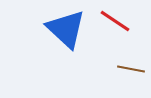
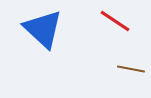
blue triangle: moved 23 px left
